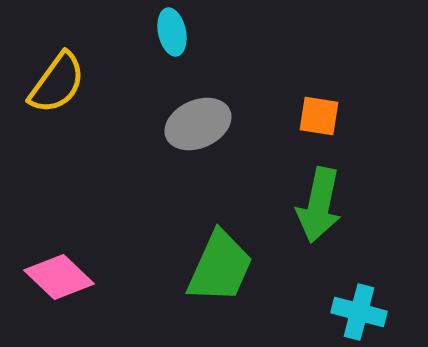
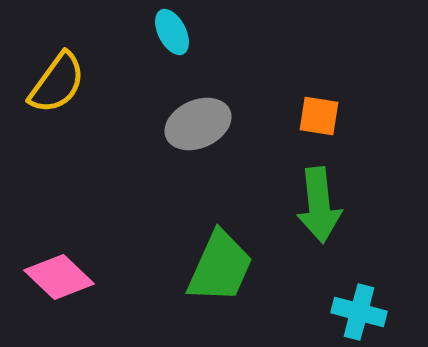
cyan ellipse: rotated 15 degrees counterclockwise
green arrow: rotated 18 degrees counterclockwise
